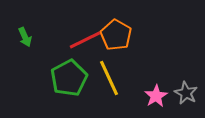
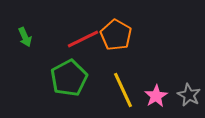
red line: moved 2 px left, 1 px up
yellow line: moved 14 px right, 12 px down
gray star: moved 3 px right, 2 px down
